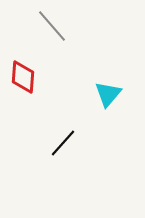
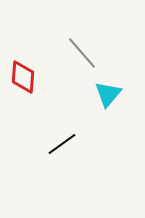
gray line: moved 30 px right, 27 px down
black line: moved 1 px left, 1 px down; rotated 12 degrees clockwise
